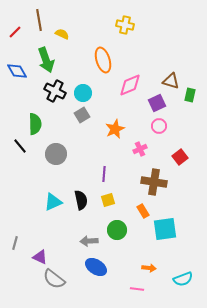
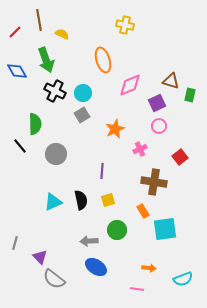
purple line: moved 2 px left, 3 px up
purple triangle: rotated 21 degrees clockwise
